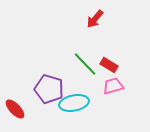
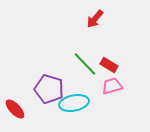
pink trapezoid: moved 1 px left
